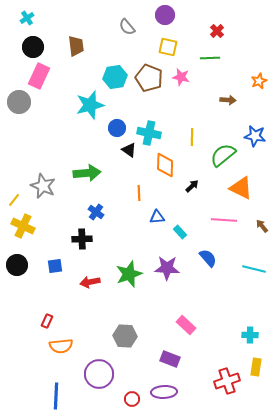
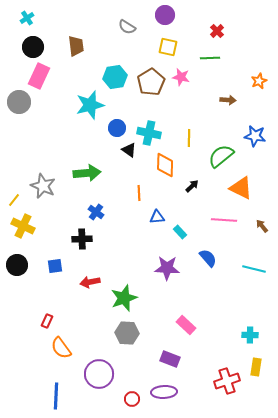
gray semicircle at (127, 27): rotated 18 degrees counterclockwise
brown pentagon at (149, 78): moved 2 px right, 4 px down; rotated 20 degrees clockwise
yellow line at (192, 137): moved 3 px left, 1 px down
green semicircle at (223, 155): moved 2 px left, 1 px down
green star at (129, 274): moved 5 px left, 24 px down
gray hexagon at (125, 336): moved 2 px right, 3 px up
orange semicircle at (61, 346): moved 2 px down; rotated 60 degrees clockwise
